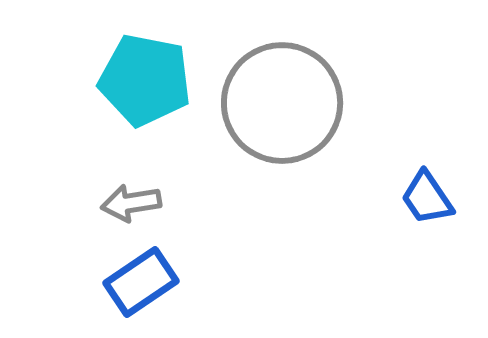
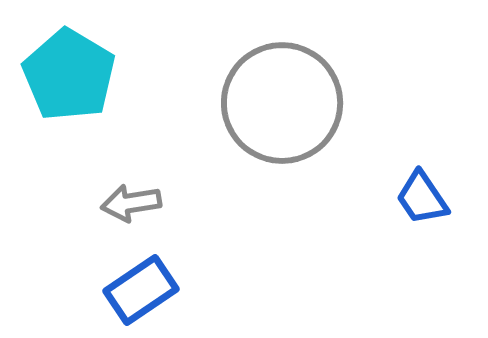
cyan pentagon: moved 76 px left, 5 px up; rotated 20 degrees clockwise
blue trapezoid: moved 5 px left
blue rectangle: moved 8 px down
